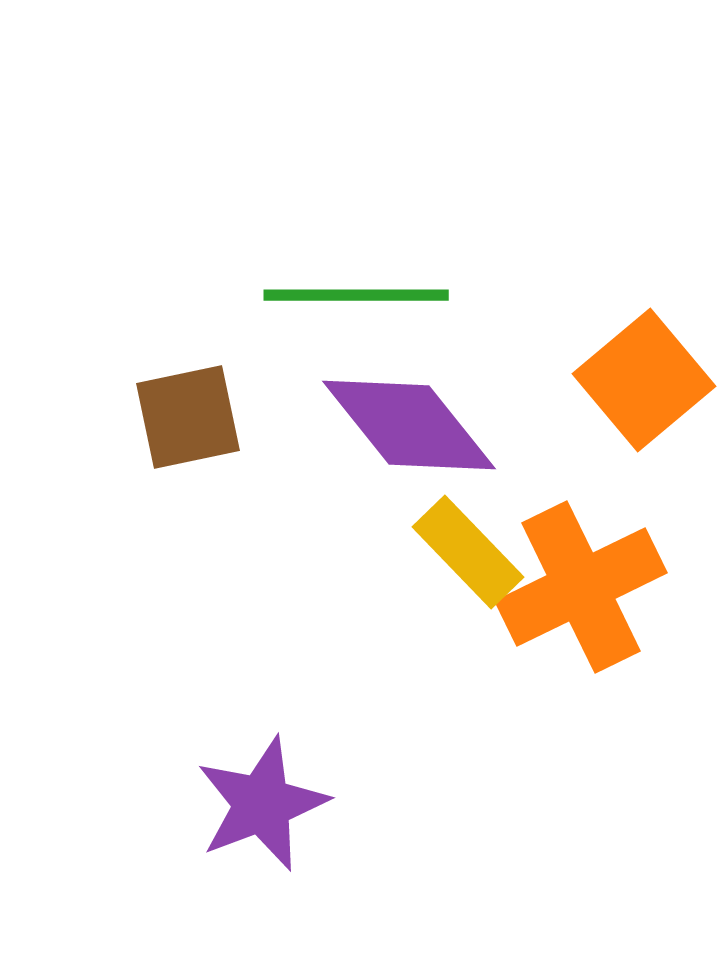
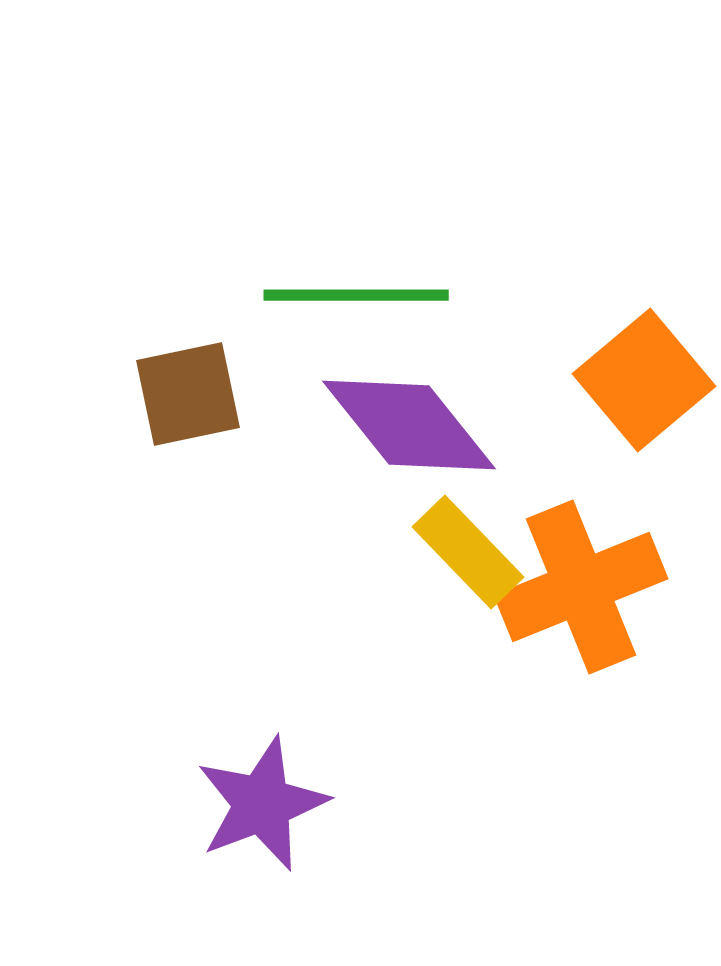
brown square: moved 23 px up
orange cross: rotated 4 degrees clockwise
